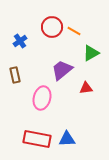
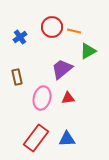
orange line: rotated 16 degrees counterclockwise
blue cross: moved 4 px up
green triangle: moved 3 px left, 2 px up
purple trapezoid: moved 1 px up
brown rectangle: moved 2 px right, 2 px down
red triangle: moved 18 px left, 10 px down
red rectangle: moved 1 px left, 1 px up; rotated 64 degrees counterclockwise
